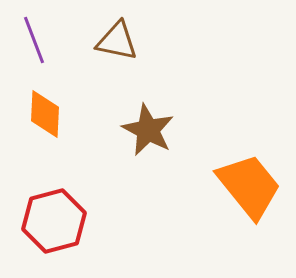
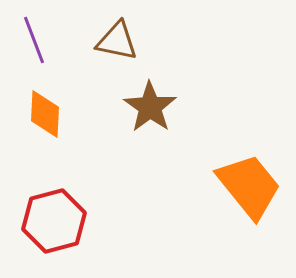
brown star: moved 2 px right, 23 px up; rotated 8 degrees clockwise
